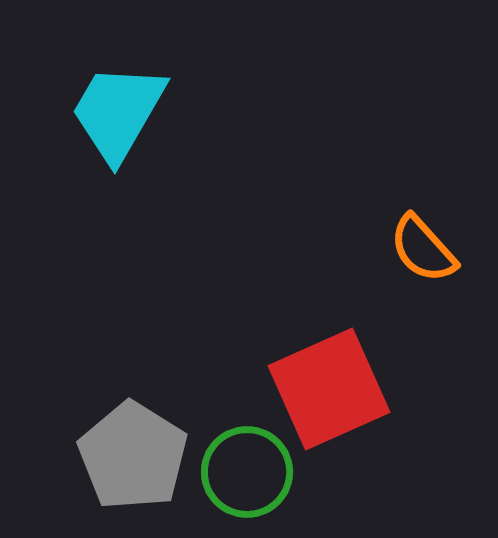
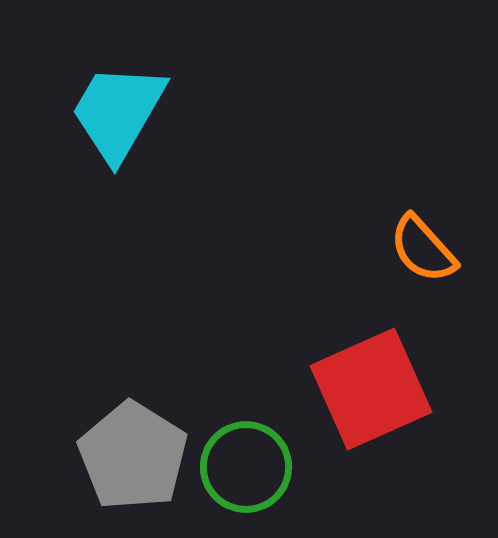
red square: moved 42 px right
green circle: moved 1 px left, 5 px up
